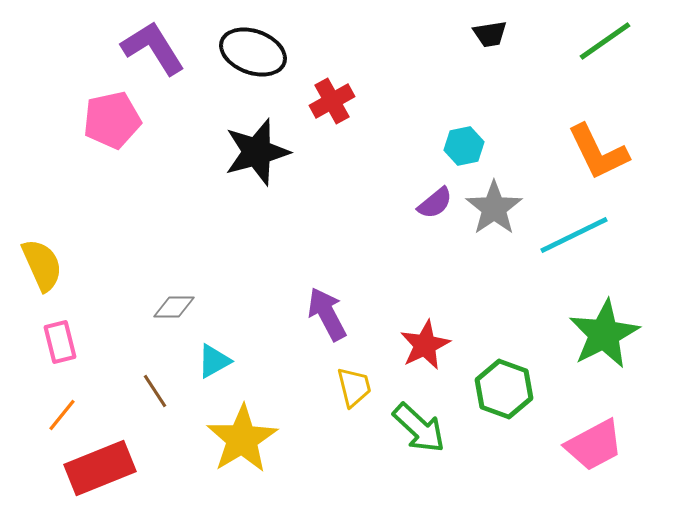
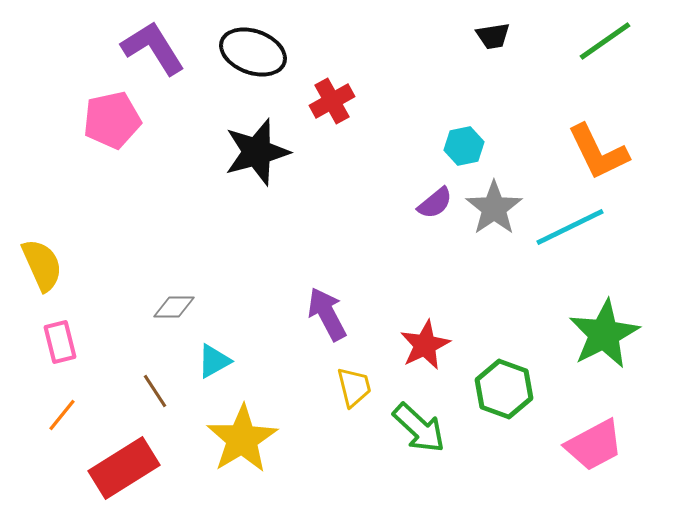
black trapezoid: moved 3 px right, 2 px down
cyan line: moved 4 px left, 8 px up
red rectangle: moved 24 px right; rotated 10 degrees counterclockwise
